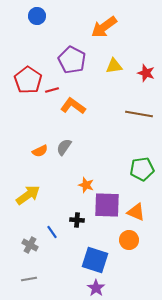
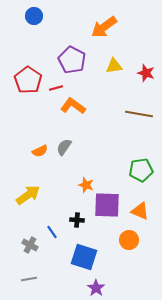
blue circle: moved 3 px left
red line: moved 4 px right, 2 px up
green pentagon: moved 1 px left, 1 px down
orange triangle: moved 4 px right, 1 px up
blue square: moved 11 px left, 3 px up
